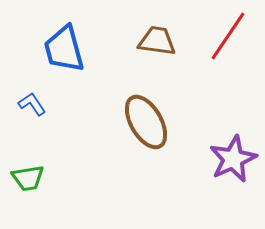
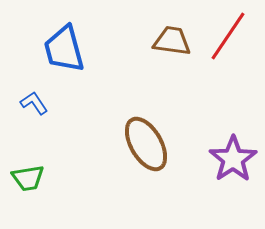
brown trapezoid: moved 15 px right
blue L-shape: moved 2 px right, 1 px up
brown ellipse: moved 22 px down
purple star: rotated 9 degrees counterclockwise
